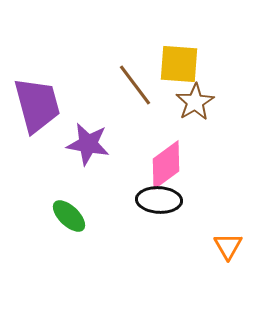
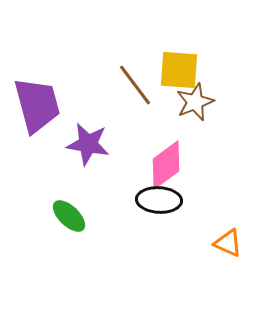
yellow square: moved 6 px down
brown star: rotated 9 degrees clockwise
orange triangle: moved 3 px up; rotated 36 degrees counterclockwise
